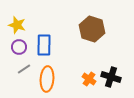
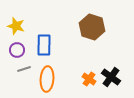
yellow star: moved 1 px left, 1 px down
brown hexagon: moved 2 px up
purple circle: moved 2 px left, 3 px down
gray line: rotated 16 degrees clockwise
black cross: rotated 18 degrees clockwise
